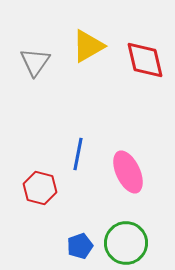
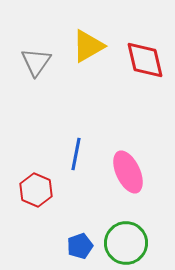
gray triangle: moved 1 px right
blue line: moved 2 px left
red hexagon: moved 4 px left, 2 px down; rotated 8 degrees clockwise
